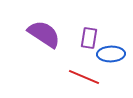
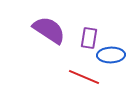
purple semicircle: moved 5 px right, 4 px up
blue ellipse: moved 1 px down
